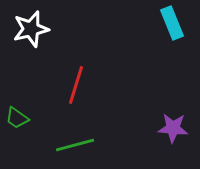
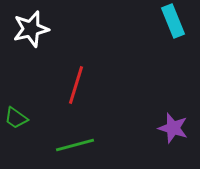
cyan rectangle: moved 1 px right, 2 px up
green trapezoid: moved 1 px left
purple star: rotated 12 degrees clockwise
